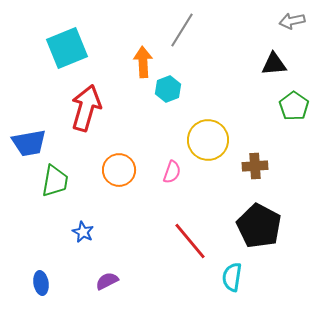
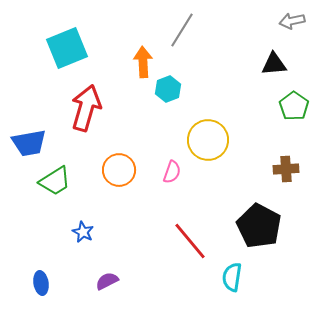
brown cross: moved 31 px right, 3 px down
green trapezoid: rotated 48 degrees clockwise
